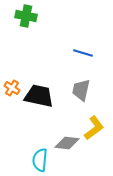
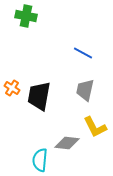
blue line: rotated 12 degrees clockwise
gray trapezoid: moved 4 px right
black trapezoid: rotated 92 degrees counterclockwise
yellow L-shape: moved 1 px right, 1 px up; rotated 100 degrees clockwise
